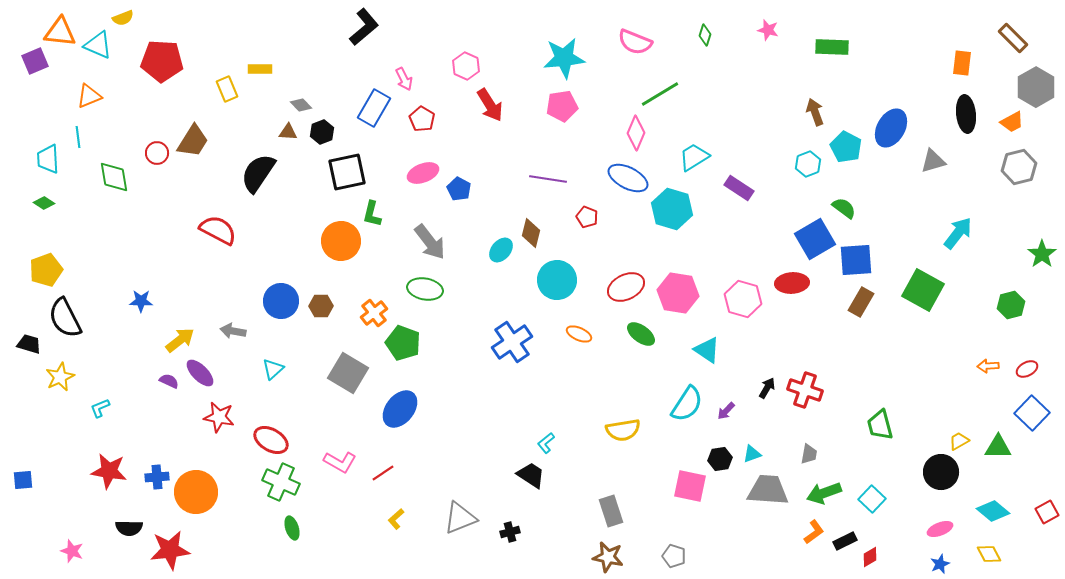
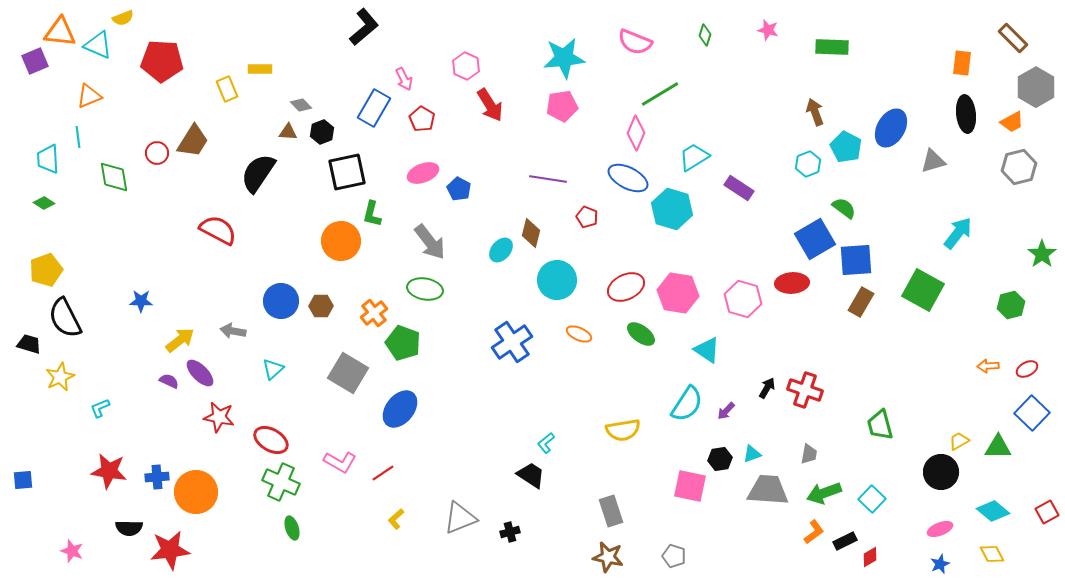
yellow diamond at (989, 554): moved 3 px right
